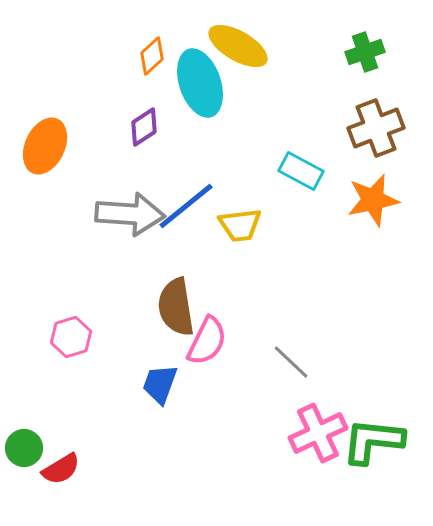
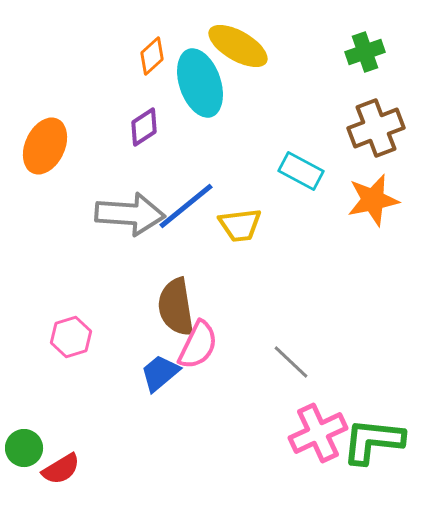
pink semicircle: moved 9 px left, 4 px down
blue trapezoid: moved 11 px up; rotated 30 degrees clockwise
